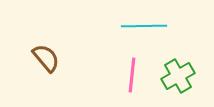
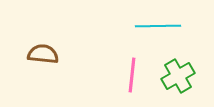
cyan line: moved 14 px right
brown semicircle: moved 3 px left, 4 px up; rotated 44 degrees counterclockwise
